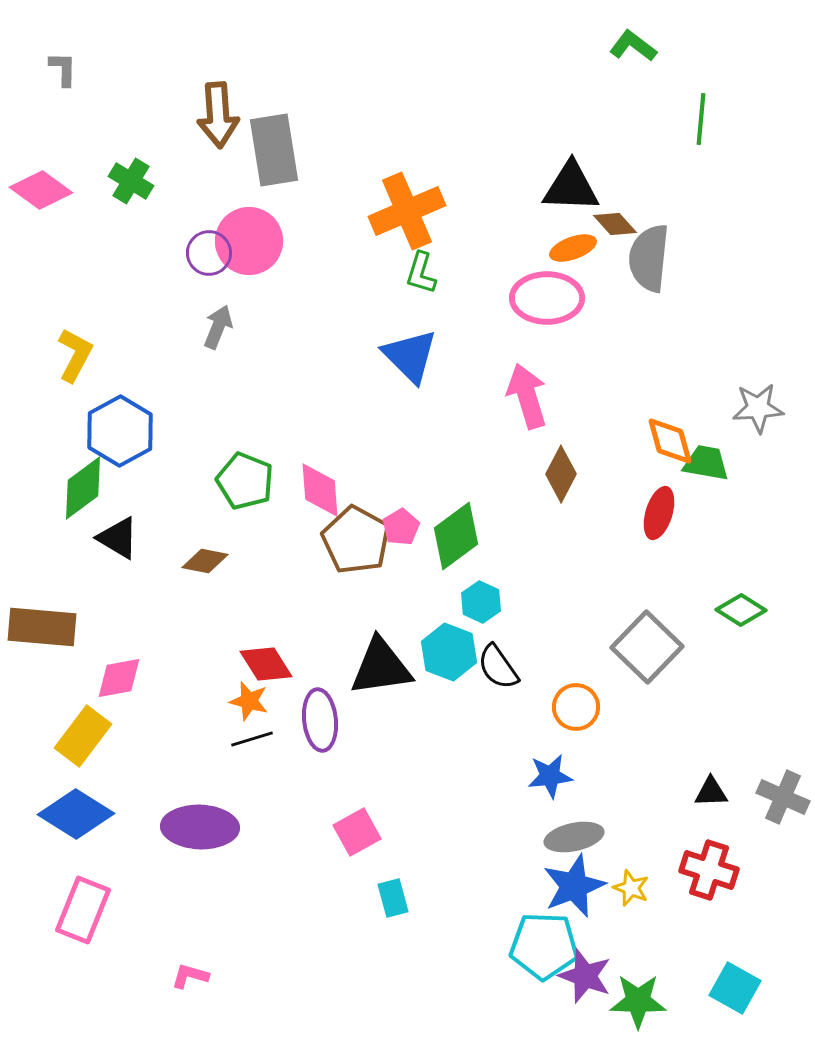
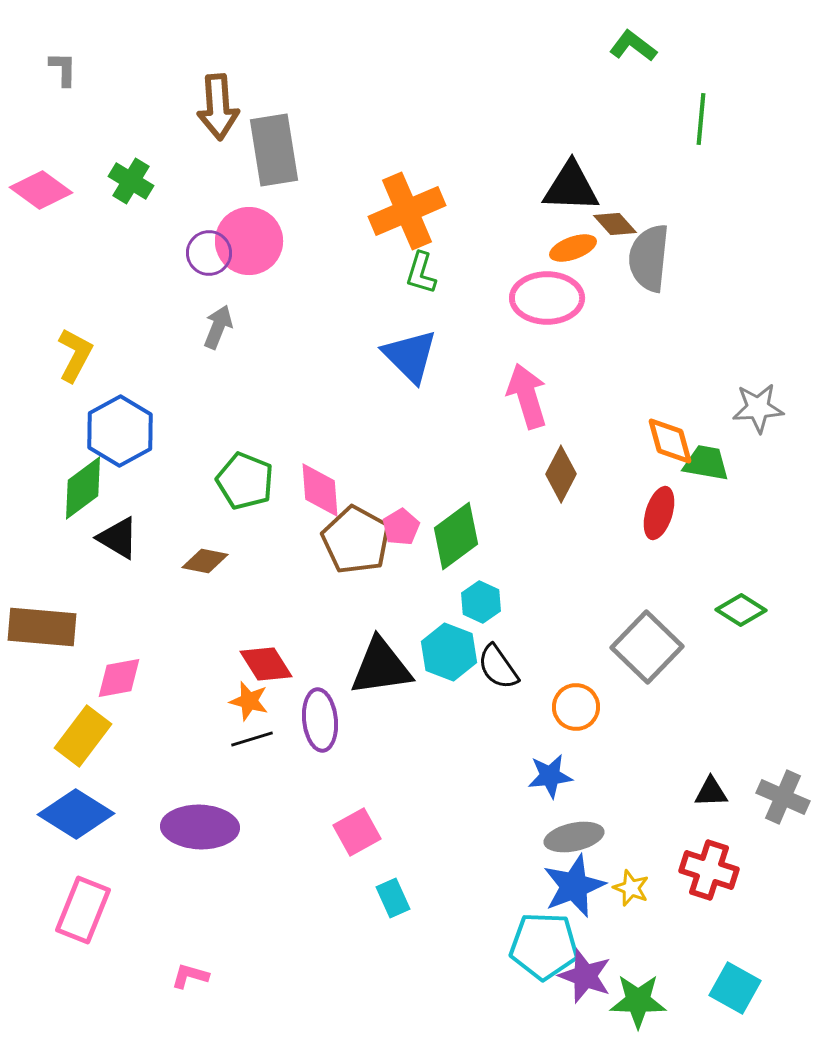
brown arrow at (218, 115): moved 8 px up
cyan rectangle at (393, 898): rotated 9 degrees counterclockwise
